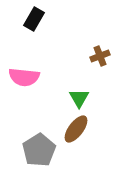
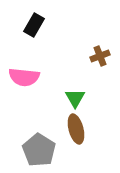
black rectangle: moved 6 px down
green triangle: moved 4 px left
brown ellipse: rotated 52 degrees counterclockwise
gray pentagon: rotated 8 degrees counterclockwise
